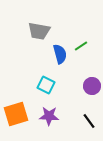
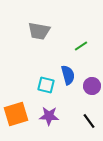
blue semicircle: moved 8 px right, 21 px down
cyan square: rotated 12 degrees counterclockwise
